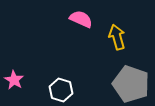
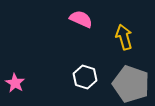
yellow arrow: moved 7 px right
pink star: moved 1 px right, 3 px down
white hexagon: moved 24 px right, 13 px up
